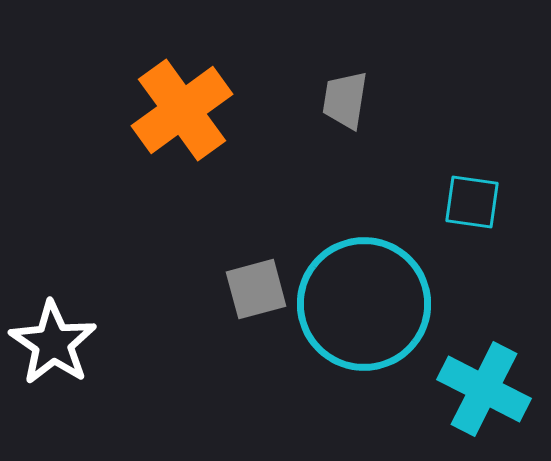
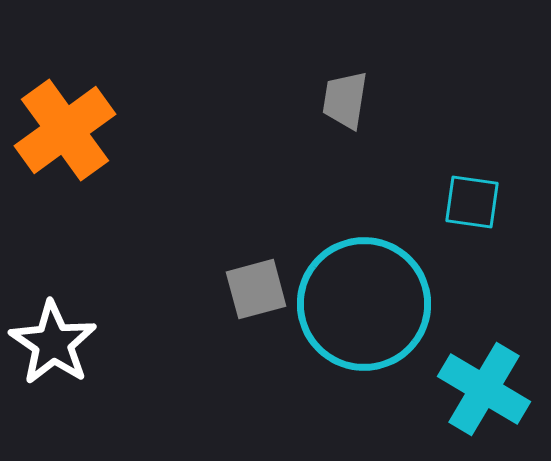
orange cross: moved 117 px left, 20 px down
cyan cross: rotated 4 degrees clockwise
